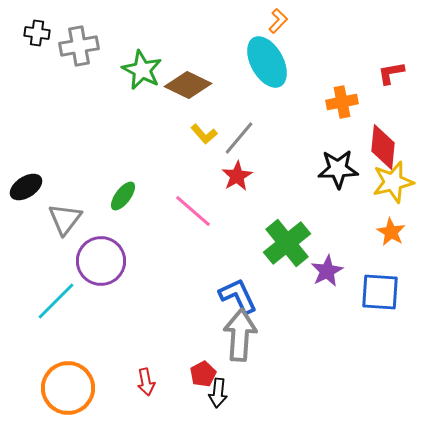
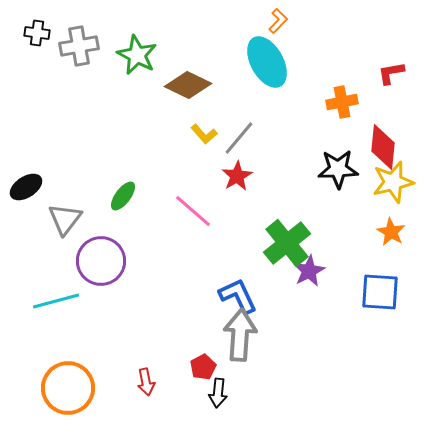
green star: moved 5 px left, 15 px up
purple star: moved 18 px left
cyan line: rotated 30 degrees clockwise
red pentagon: moved 7 px up
